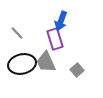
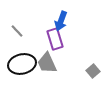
gray line: moved 2 px up
gray trapezoid: moved 1 px right, 1 px down
gray square: moved 16 px right, 1 px down
